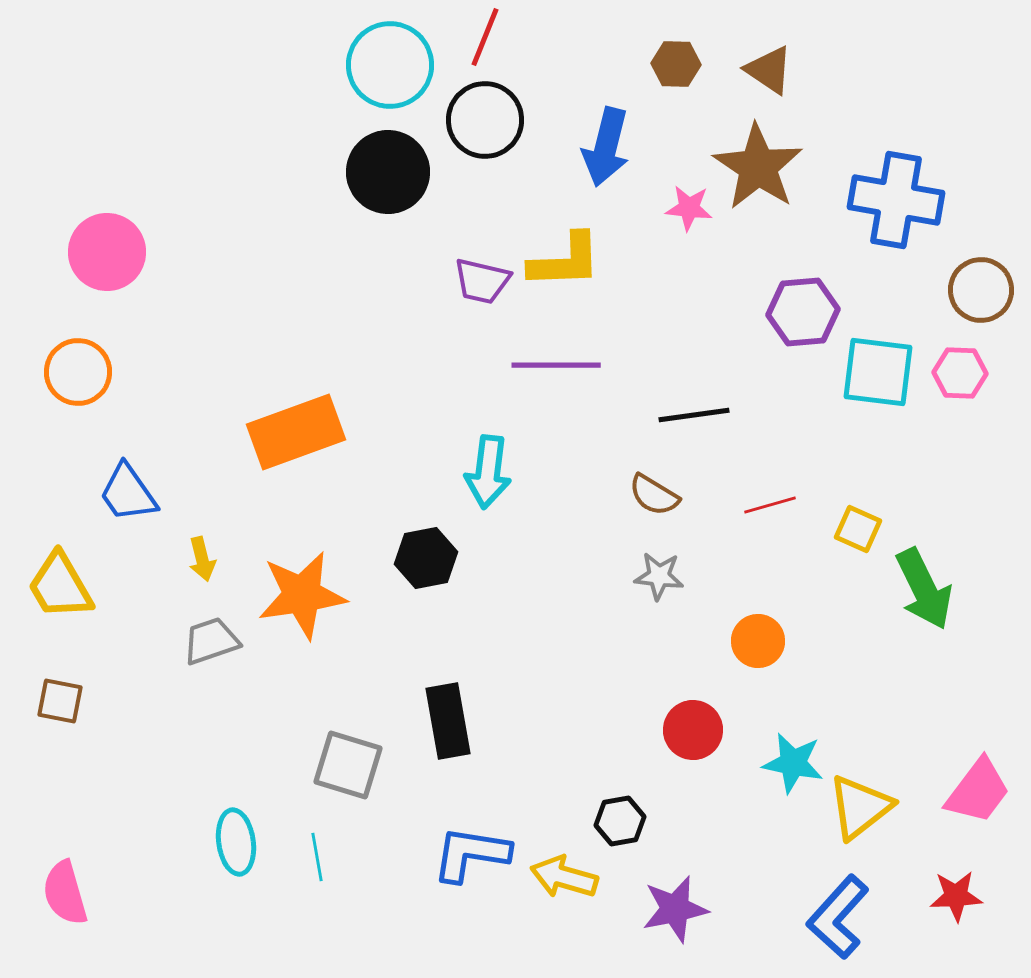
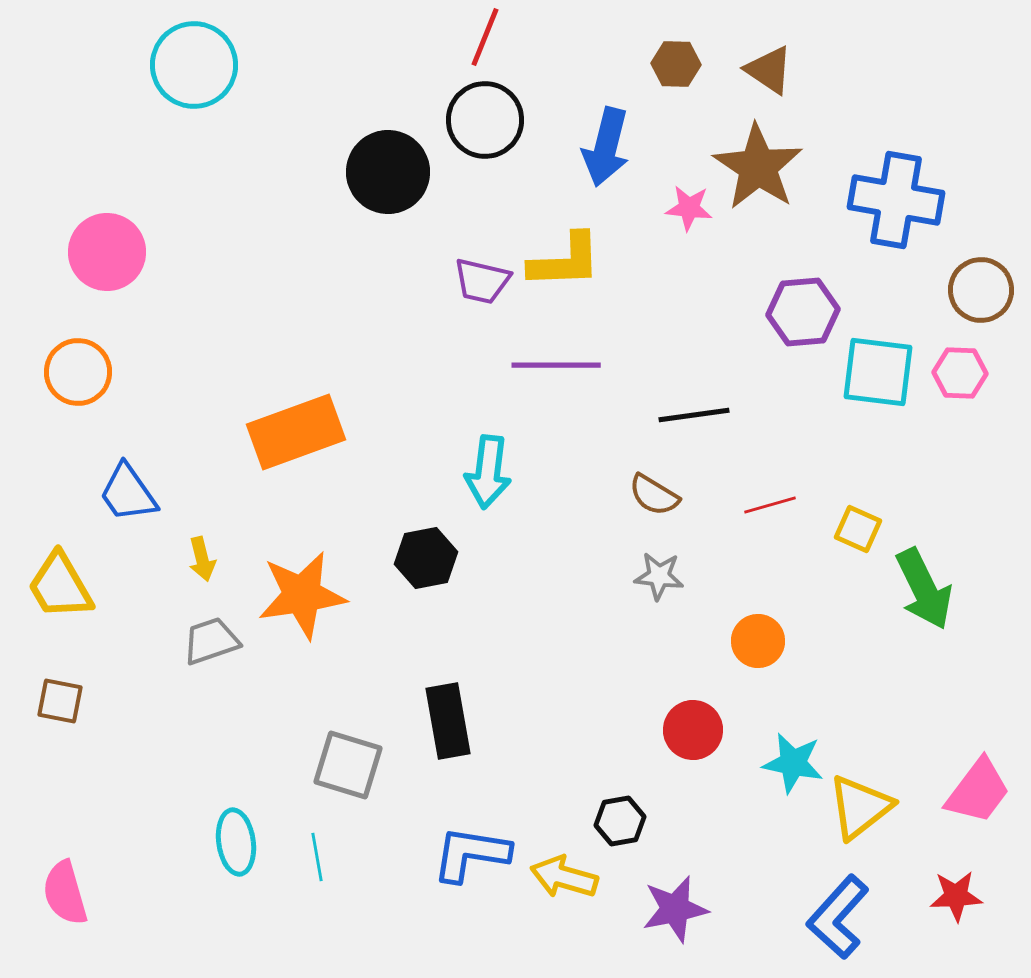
cyan circle at (390, 65): moved 196 px left
